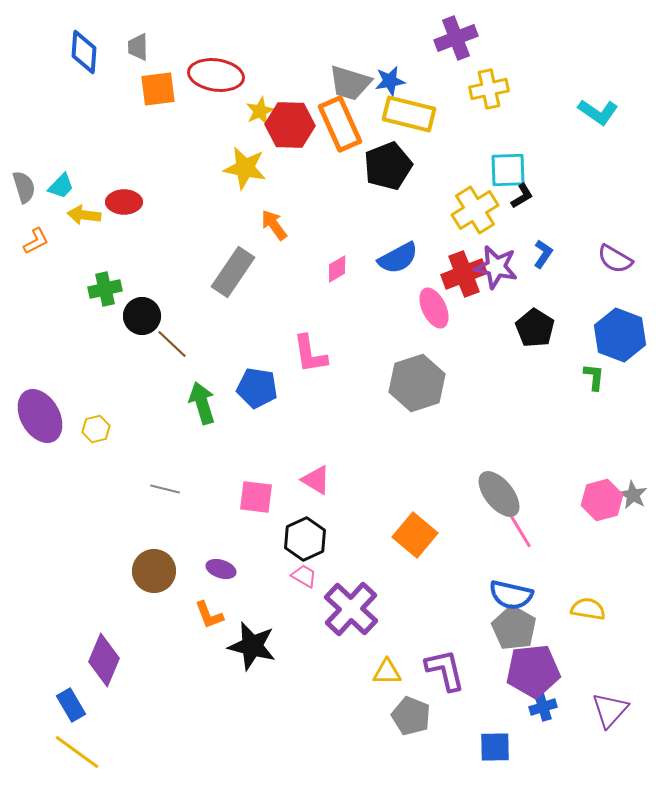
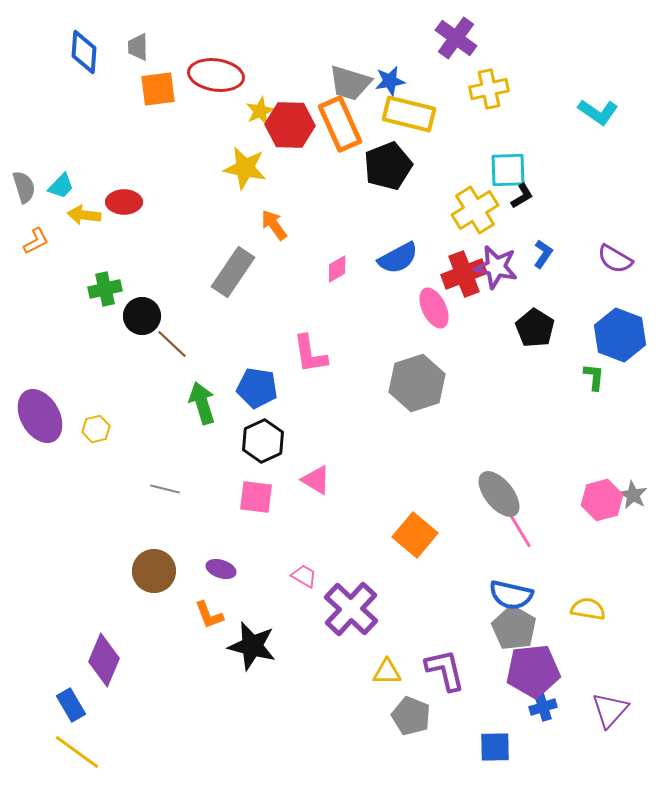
purple cross at (456, 38): rotated 33 degrees counterclockwise
black hexagon at (305, 539): moved 42 px left, 98 px up
